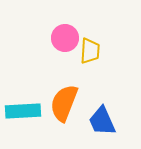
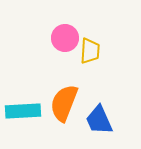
blue trapezoid: moved 3 px left, 1 px up
